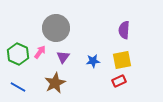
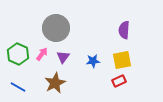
pink arrow: moved 2 px right, 2 px down
